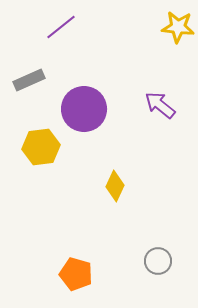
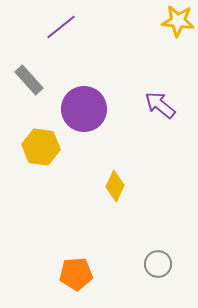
yellow star: moved 6 px up
gray rectangle: rotated 72 degrees clockwise
yellow hexagon: rotated 15 degrees clockwise
gray circle: moved 3 px down
orange pentagon: rotated 20 degrees counterclockwise
